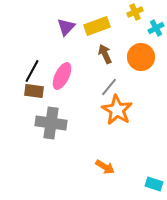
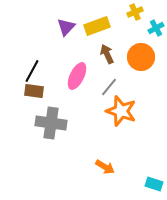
brown arrow: moved 2 px right
pink ellipse: moved 15 px right
orange star: moved 4 px right, 1 px down; rotated 12 degrees counterclockwise
